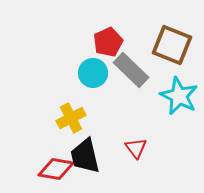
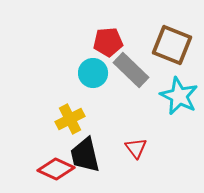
red pentagon: rotated 20 degrees clockwise
yellow cross: moved 1 px left, 1 px down
black trapezoid: moved 1 px up
red diamond: rotated 15 degrees clockwise
